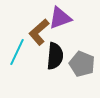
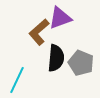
cyan line: moved 28 px down
black semicircle: moved 1 px right, 2 px down
gray pentagon: moved 1 px left, 1 px up
